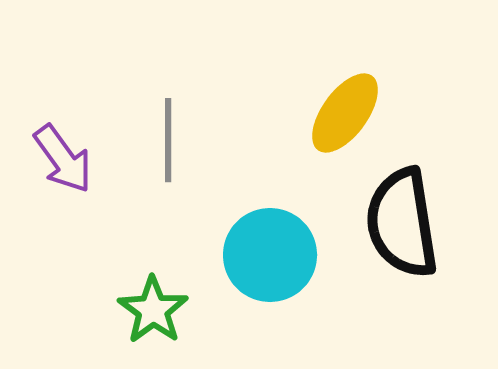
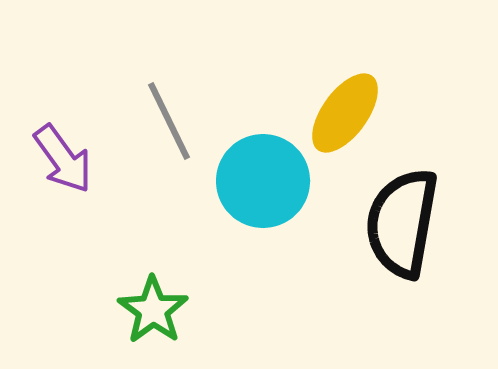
gray line: moved 1 px right, 19 px up; rotated 26 degrees counterclockwise
black semicircle: rotated 19 degrees clockwise
cyan circle: moved 7 px left, 74 px up
